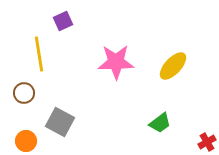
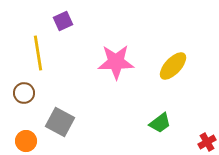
yellow line: moved 1 px left, 1 px up
